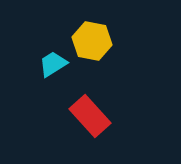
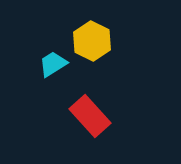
yellow hexagon: rotated 15 degrees clockwise
